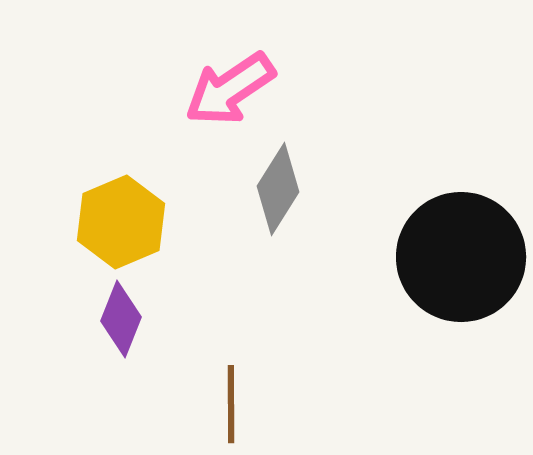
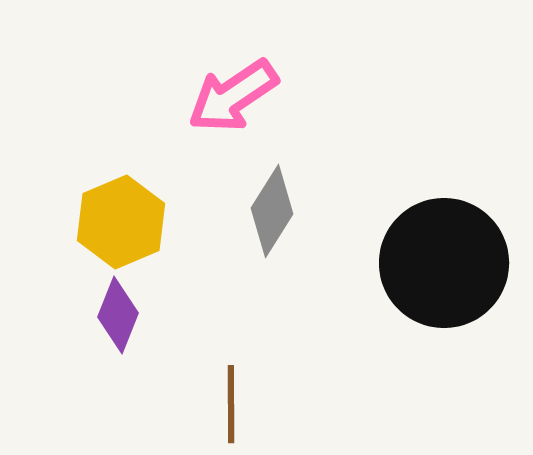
pink arrow: moved 3 px right, 7 px down
gray diamond: moved 6 px left, 22 px down
black circle: moved 17 px left, 6 px down
purple diamond: moved 3 px left, 4 px up
